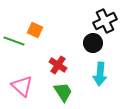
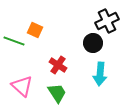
black cross: moved 2 px right
green trapezoid: moved 6 px left, 1 px down
